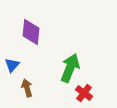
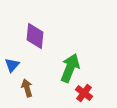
purple diamond: moved 4 px right, 4 px down
